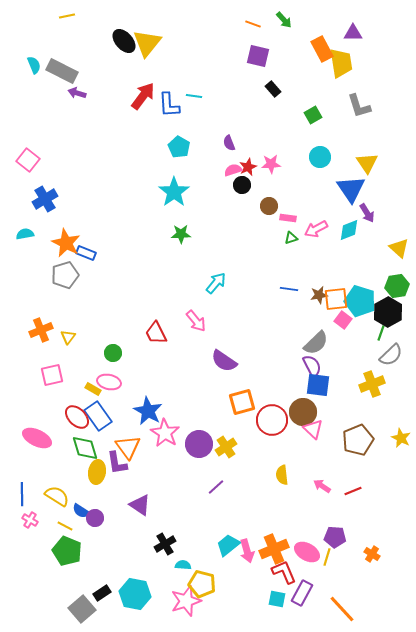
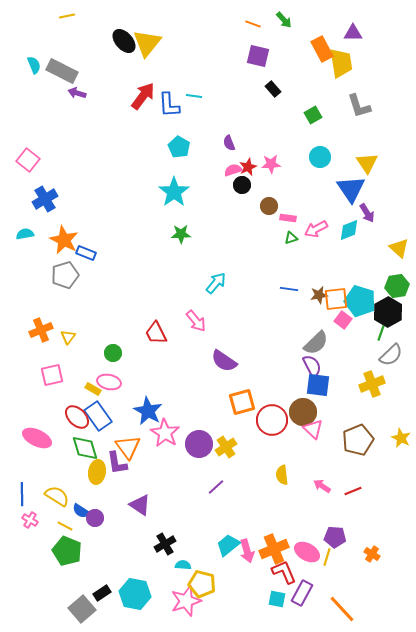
orange star at (66, 243): moved 2 px left, 3 px up
